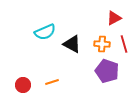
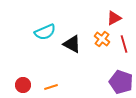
orange cross: moved 5 px up; rotated 35 degrees clockwise
purple pentagon: moved 14 px right, 11 px down
orange line: moved 1 px left, 5 px down
